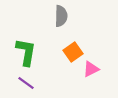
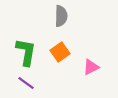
orange square: moved 13 px left
pink triangle: moved 2 px up
